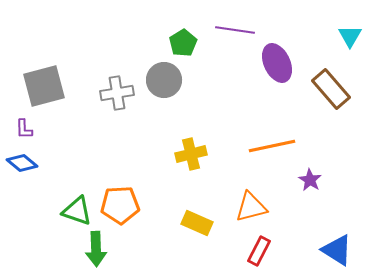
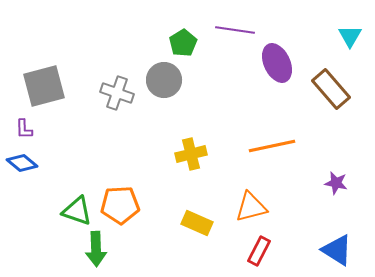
gray cross: rotated 28 degrees clockwise
purple star: moved 26 px right, 3 px down; rotated 20 degrees counterclockwise
